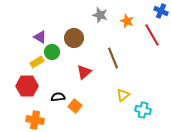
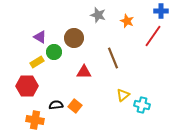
blue cross: rotated 24 degrees counterclockwise
gray star: moved 2 px left
red line: moved 1 px right, 1 px down; rotated 65 degrees clockwise
green circle: moved 2 px right
red triangle: rotated 42 degrees clockwise
black semicircle: moved 2 px left, 8 px down
cyan cross: moved 1 px left, 5 px up
